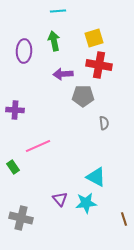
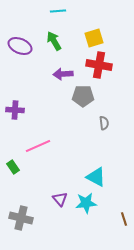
green arrow: rotated 18 degrees counterclockwise
purple ellipse: moved 4 px left, 5 px up; rotated 70 degrees counterclockwise
